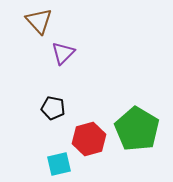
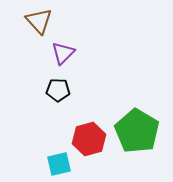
black pentagon: moved 5 px right, 18 px up; rotated 10 degrees counterclockwise
green pentagon: moved 2 px down
